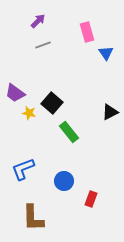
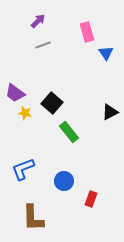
yellow star: moved 4 px left
